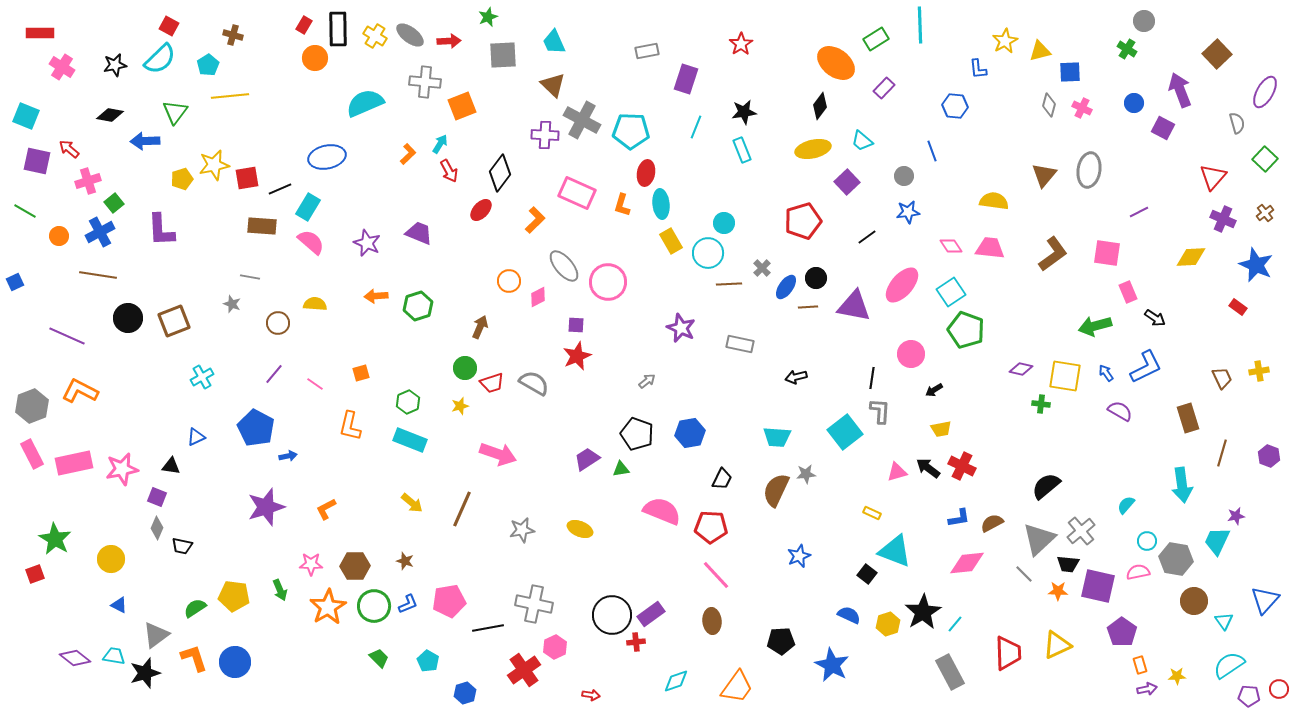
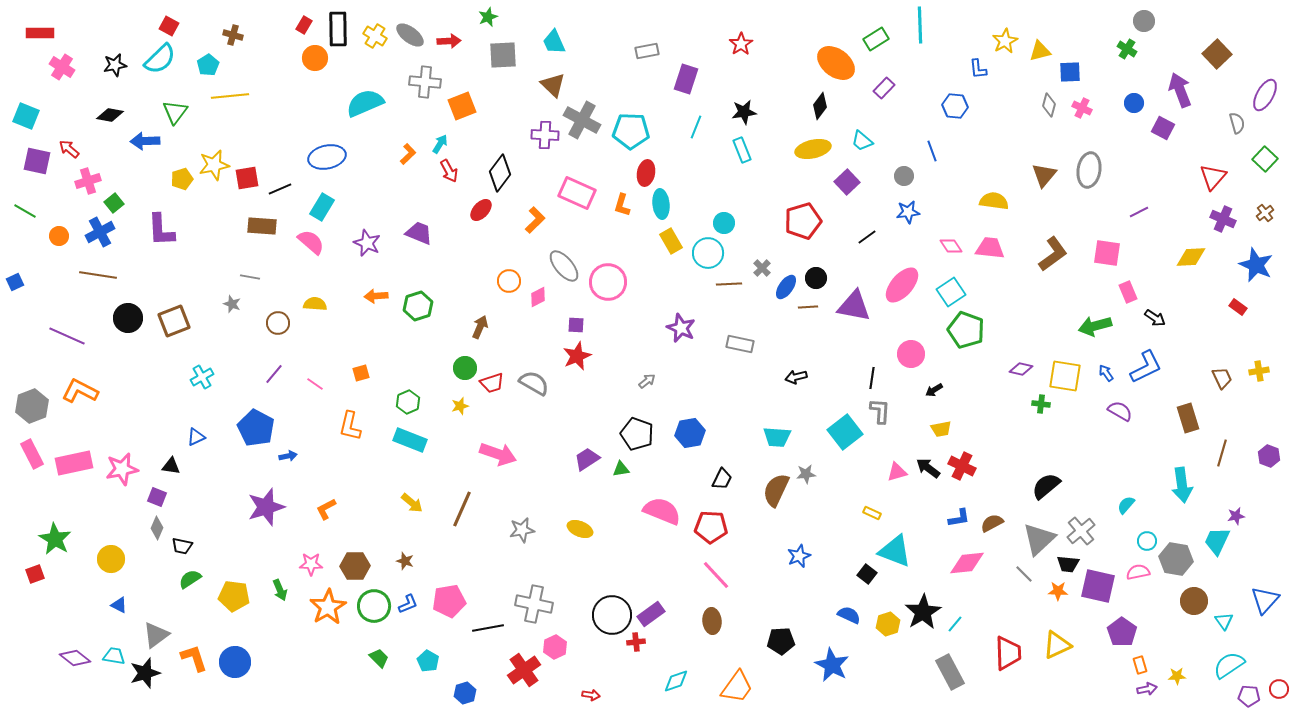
purple ellipse at (1265, 92): moved 3 px down
cyan rectangle at (308, 207): moved 14 px right
green semicircle at (195, 608): moved 5 px left, 29 px up
